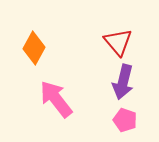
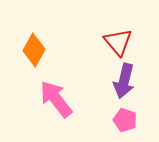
orange diamond: moved 2 px down
purple arrow: moved 1 px right, 1 px up
